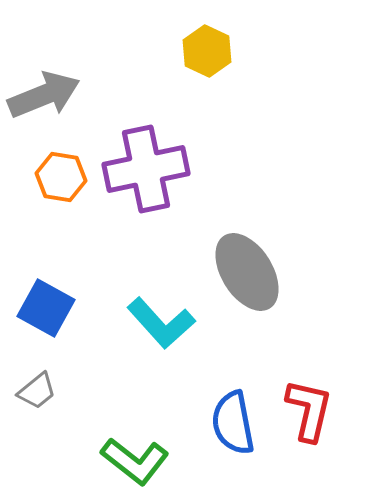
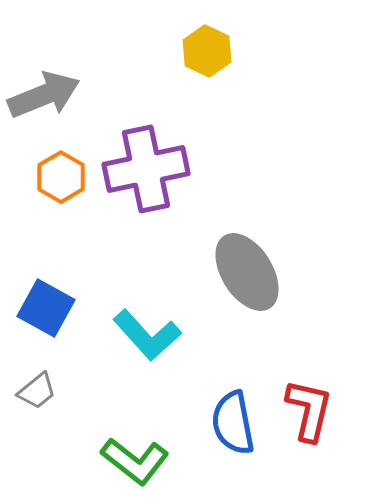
orange hexagon: rotated 21 degrees clockwise
cyan L-shape: moved 14 px left, 12 px down
